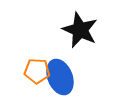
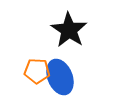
black star: moved 11 px left; rotated 9 degrees clockwise
